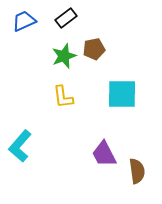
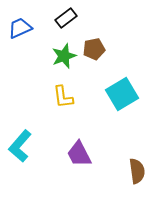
blue trapezoid: moved 4 px left, 7 px down
cyan square: rotated 32 degrees counterclockwise
purple trapezoid: moved 25 px left
